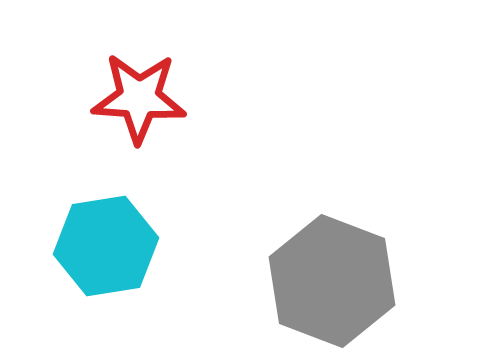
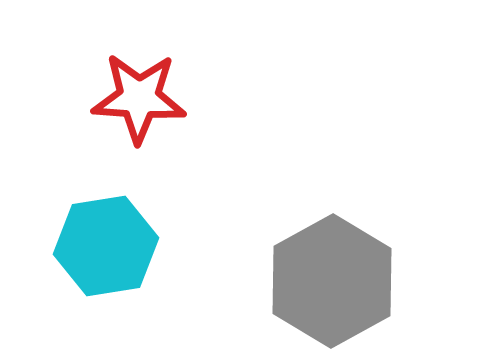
gray hexagon: rotated 10 degrees clockwise
